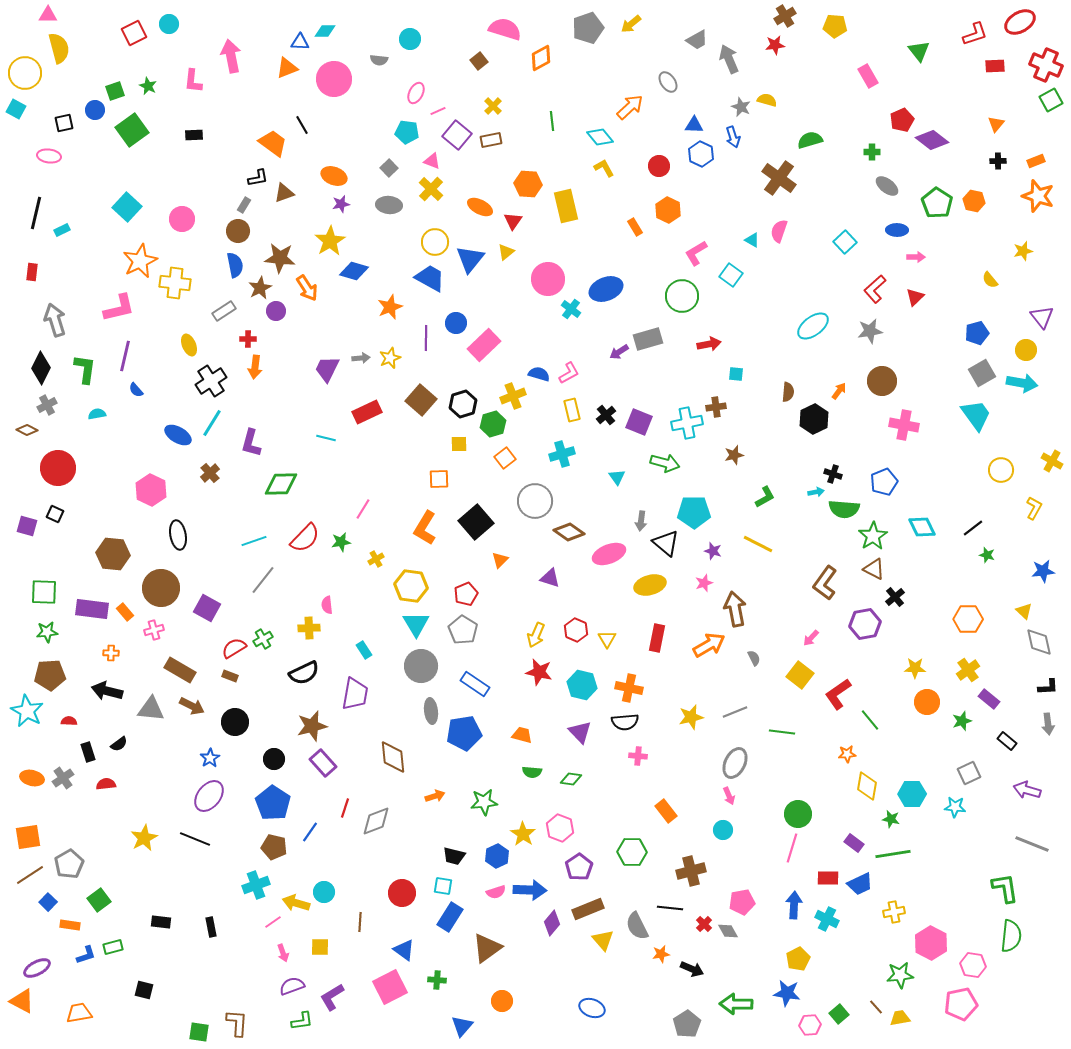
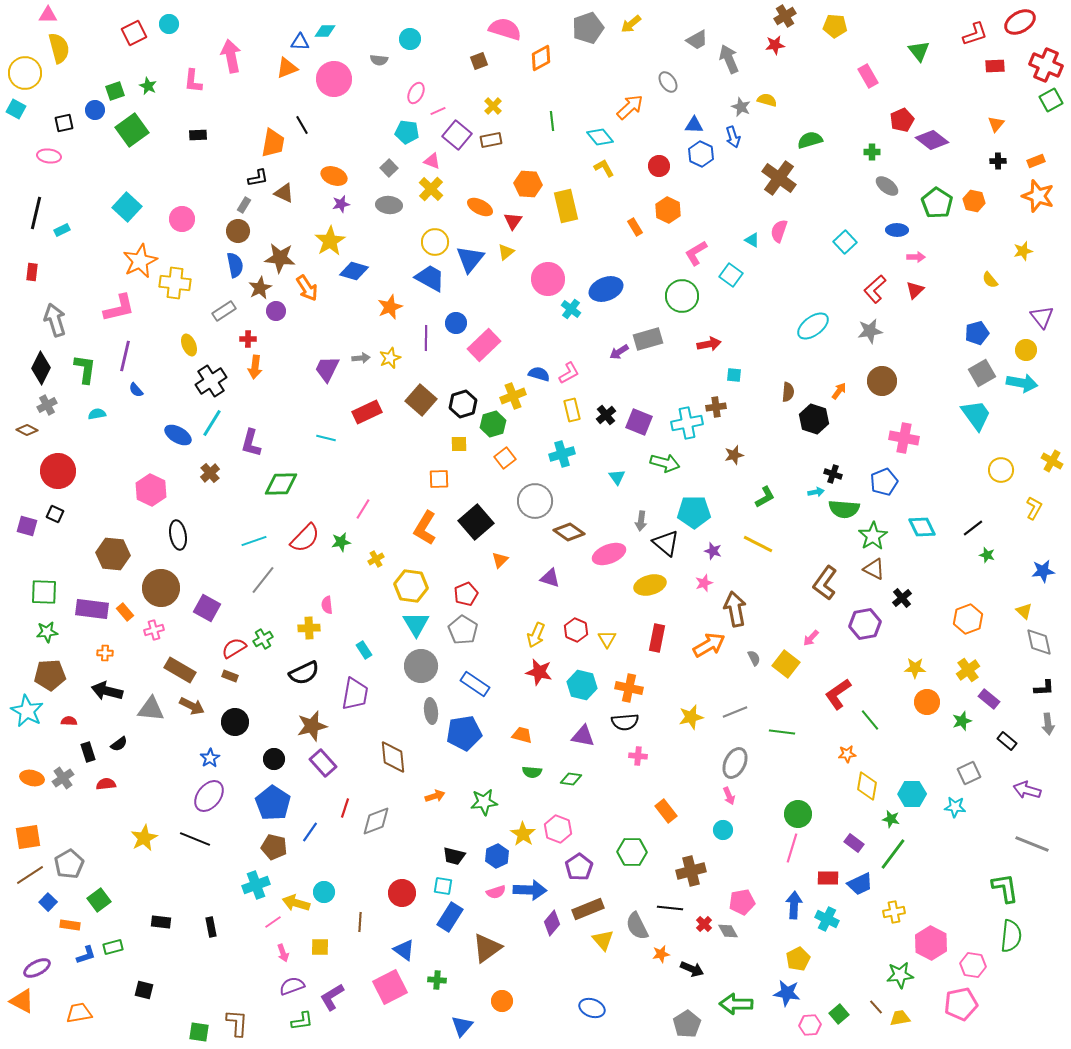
brown square at (479, 61): rotated 18 degrees clockwise
black rectangle at (194, 135): moved 4 px right
orange trapezoid at (273, 143): rotated 64 degrees clockwise
brown triangle at (284, 193): rotated 45 degrees clockwise
red triangle at (915, 297): moved 7 px up
cyan square at (736, 374): moved 2 px left, 1 px down
black hexagon at (814, 419): rotated 16 degrees counterclockwise
pink cross at (904, 425): moved 13 px down
red circle at (58, 468): moved 3 px down
black cross at (895, 597): moved 7 px right, 1 px down
orange hexagon at (968, 619): rotated 20 degrees counterclockwise
orange cross at (111, 653): moved 6 px left
yellow square at (800, 675): moved 14 px left, 11 px up
black L-shape at (1048, 687): moved 4 px left, 1 px down
purple triangle at (580, 732): moved 3 px right, 4 px down; rotated 35 degrees counterclockwise
pink hexagon at (560, 828): moved 2 px left, 1 px down
green line at (893, 854): rotated 44 degrees counterclockwise
